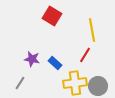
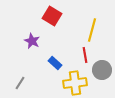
yellow line: rotated 25 degrees clockwise
red line: rotated 42 degrees counterclockwise
purple star: moved 18 px up; rotated 14 degrees clockwise
gray circle: moved 4 px right, 16 px up
